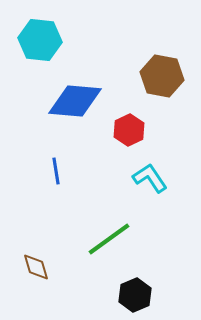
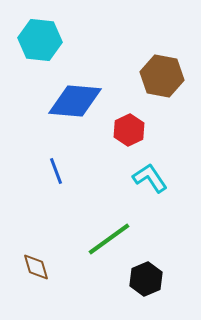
blue line: rotated 12 degrees counterclockwise
black hexagon: moved 11 px right, 16 px up
